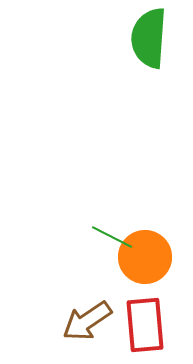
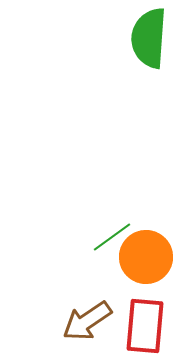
green line: rotated 63 degrees counterclockwise
orange circle: moved 1 px right
red rectangle: moved 1 px down; rotated 10 degrees clockwise
